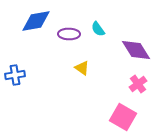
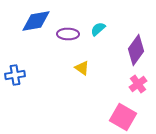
cyan semicircle: rotated 84 degrees clockwise
purple ellipse: moved 1 px left
purple diamond: rotated 68 degrees clockwise
